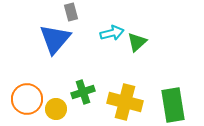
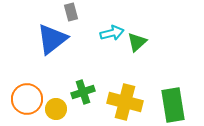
blue triangle: moved 3 px left; rotated 12 degrees clockwise
